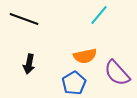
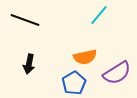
black line: moved 1 px right, 1 px down
orange semicircle: moved 1 px down
purple semicircle: rotated 80 degrees counterclockwise
